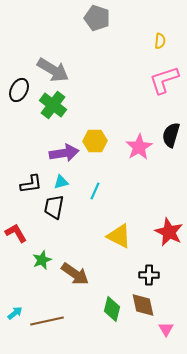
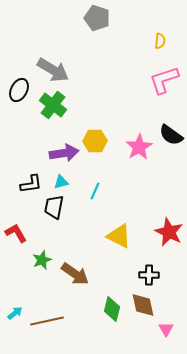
black semicircle: rotated 70 degrees counterclockwise
